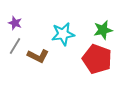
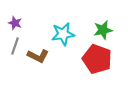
gray line: rotated 12 degrees counterclockwise
